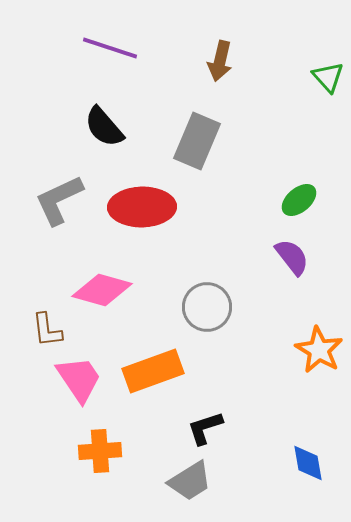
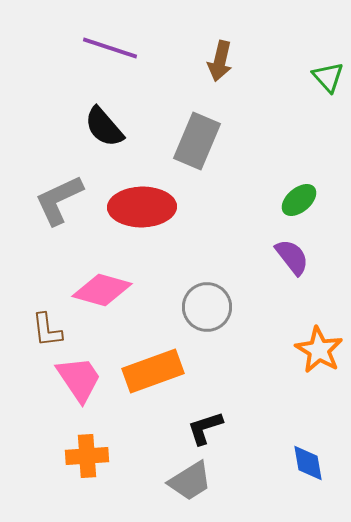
orange cross: moved 13 px left, 5 px down
